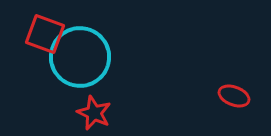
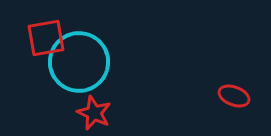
red square: moved 1 px right, 4 px down; rotated 30 degrees counterclockwise
cyan circle: moved 1 px left, 5 px down
